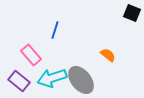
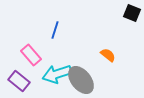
cyan arrow: moved 5 px right, 4 px up
